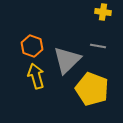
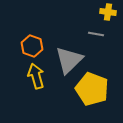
yellow cross: moved 5 px right
gray line: moved 2 px left, 12 px up
gray triangle: moved 2 px right
